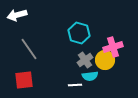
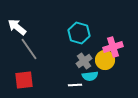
white arrow: moved 12 px down; rotated 54 degrees clockwise
gray cross: moved 1 px left, 1 px down
